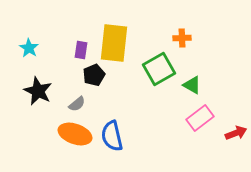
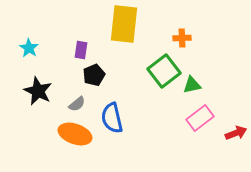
yellow rectangle: moved 10 px right, 19 px up
green square: moved 5 px right, 2 px down; rotated 8 degrees counterclockwise
green triangle: rotated 42 degrees counterclockwise
blue semicircle: moved 18 px up
